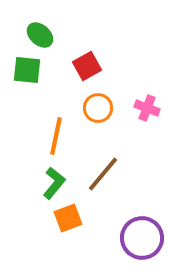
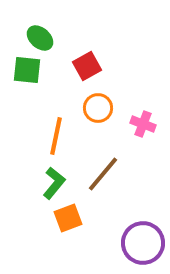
green ellipse: moved 3 px down
pink cross: moved 4 px left, 16 px down
purple circle: moved 1 px right, 5 px down
